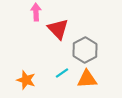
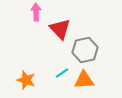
red triangle: moved 2 px right
gray hexagon: rotated 15 degrees clockwise
orange triangle: moved 3 px left, 1 px down
